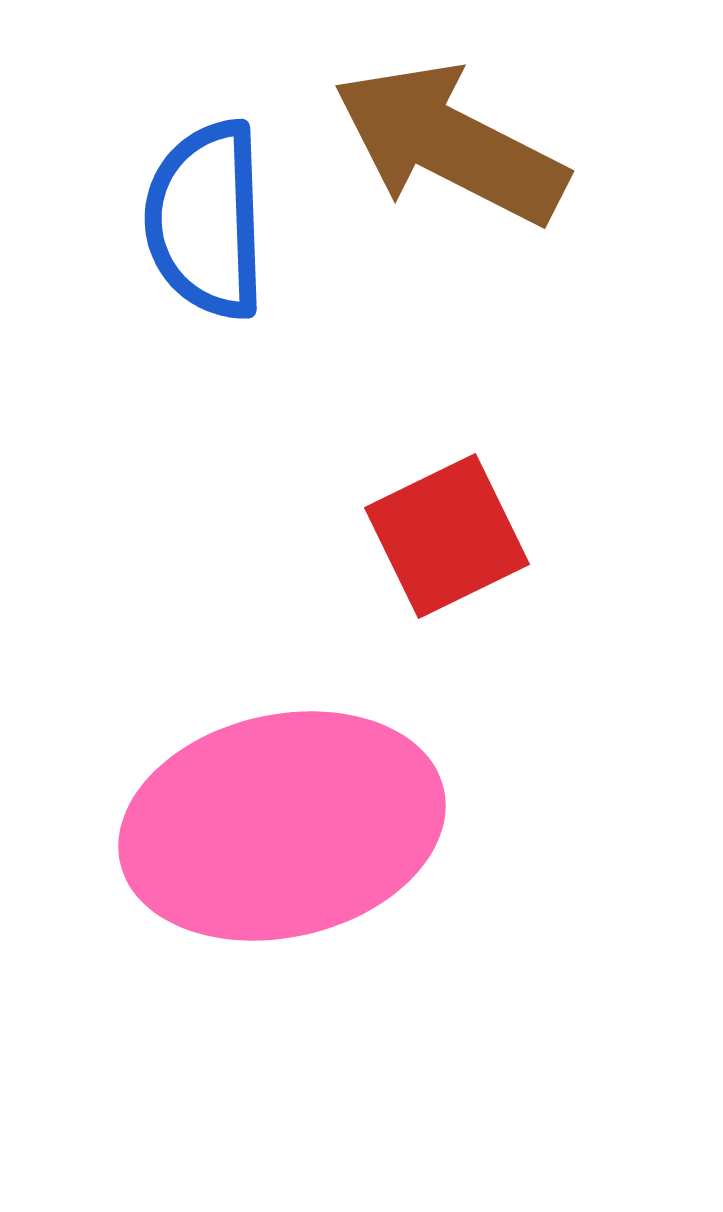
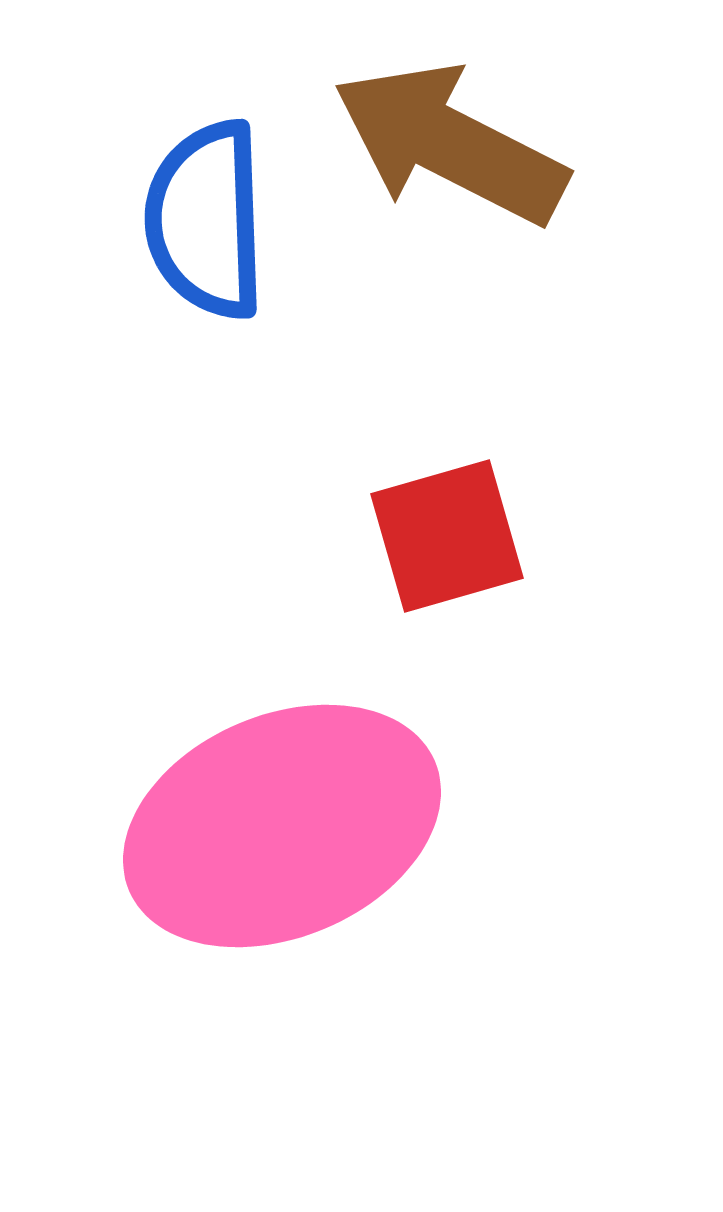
red square: rotated 10 degrees clockwise
pink ellipse: rotated 10 degrees counterclockwise
